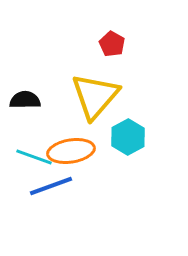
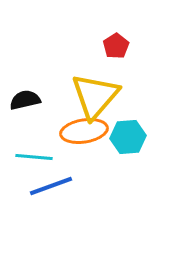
red pentagon: moved 4 px right, 2 px down; rotated 10 degrees clockwise
black semicircle: rotated 12 degrees counterclockwise
cyan hexagon: rotated 24 degrees clockwise
orange ellipse: moved 13 px right, 20 px up
cyan line: rotated 15 degrees counterclockwise
